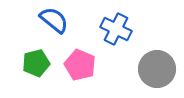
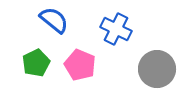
green pentagon: rotated 12 degrees counterclockwise
